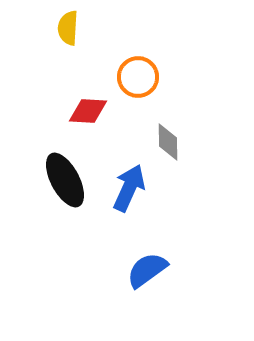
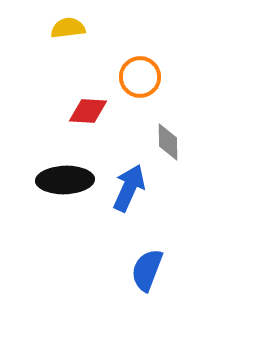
yellow semicircle: rotated 80 degrees clockwise
orange circle: moved 2 px right
black ellipse: rotated 64 degrees counterclockwise
blue semicircle: rotated 33 degrees counterclockwise
